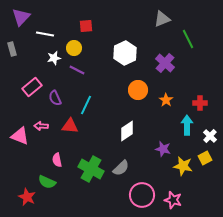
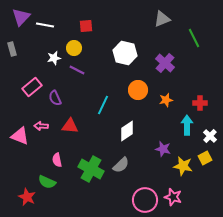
white line: moved 9 px up
green line: moved 6 px right, 1 px up
white hexagon: rotated 20 degrees counterclockwise
orange star: rotated 24 degrees clockwise
cyan line: moved 17 px right
gray semicircle: moved 3 px up
pink circle: moved 3 px right, 5 px down
pink star: moved 3 px up
